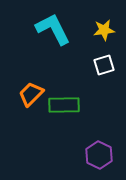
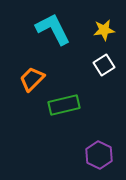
white square: rotated 15 degrees counterclockwise
orange trapezoid: moved 1 px right, 15 px up
green rectangle: rotated 12 degrees counterclockwise
